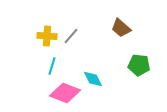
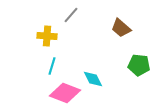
gray line: moved 21 px up
